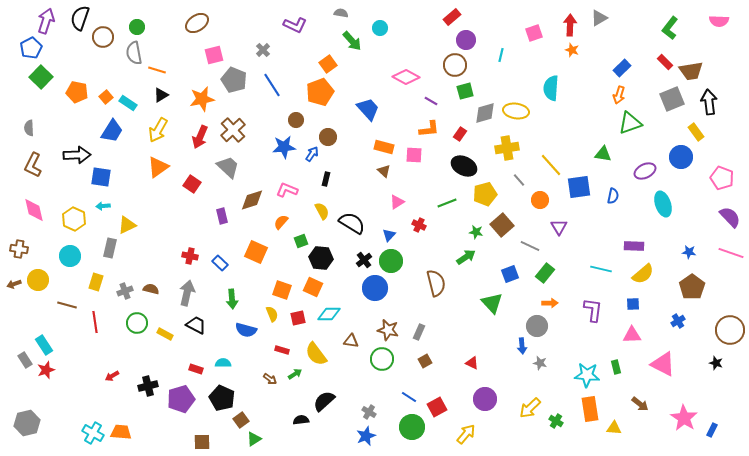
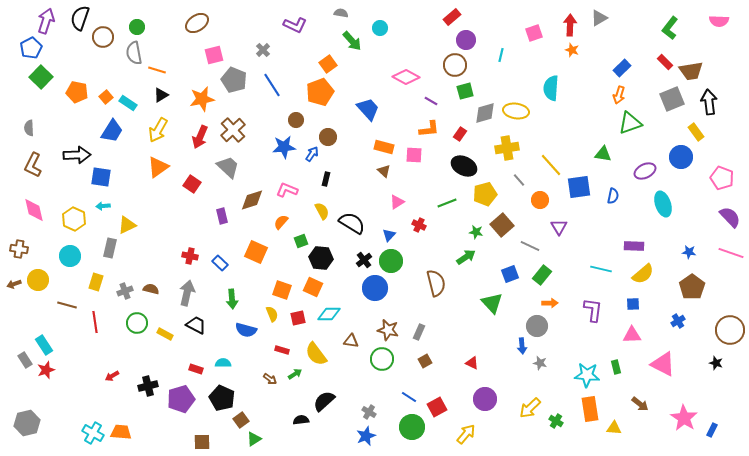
green rectangle at (545, 273): moved 3 px left, 2 px down
